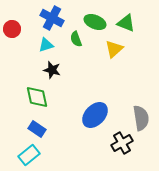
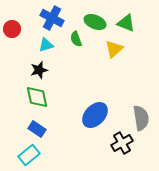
black star: moved 13 px left; rotated 30 degrees counterclockwise
